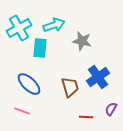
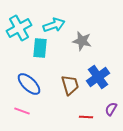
brown trapezoid: moved 2 px up
